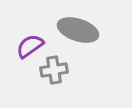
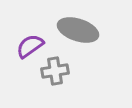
gray cross: moved 1 px right, 1 px down
